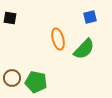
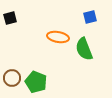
black square: rotated 24 degrees counterclockwise
orange ellipse: moved 2 px up; rotated 65 degrees counterclockwise
green semicircle: rotated 115 degrees clockwise
green pentagon: rotated 10 degrees clockwise
